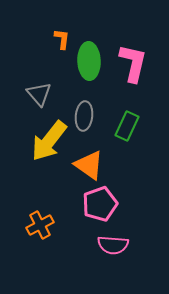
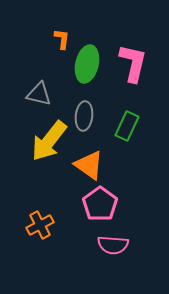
green ellipse: moved 2 px left, 3 px down; rotated 15 degrees clockwise
gray triangle: rotated 36 degrees counterclockwise
pink pentagon: rotated 16 degrees counterclockwise
